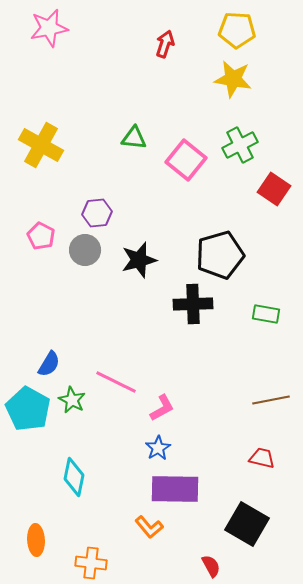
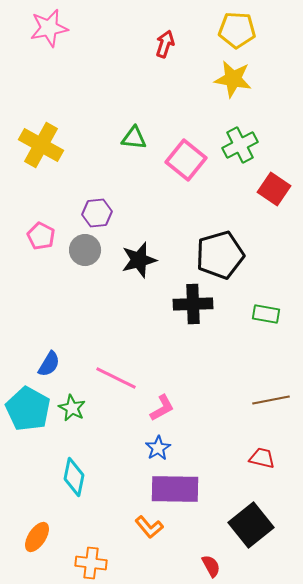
pink line: moved 4 px up
green star: moved 8 px down
black square: moved 4 px right, 1 px down; rotated 21 degrees clockwise
orange ellipse: moved 1 px right, 3 px up; rotated 36 degrees clockwise
